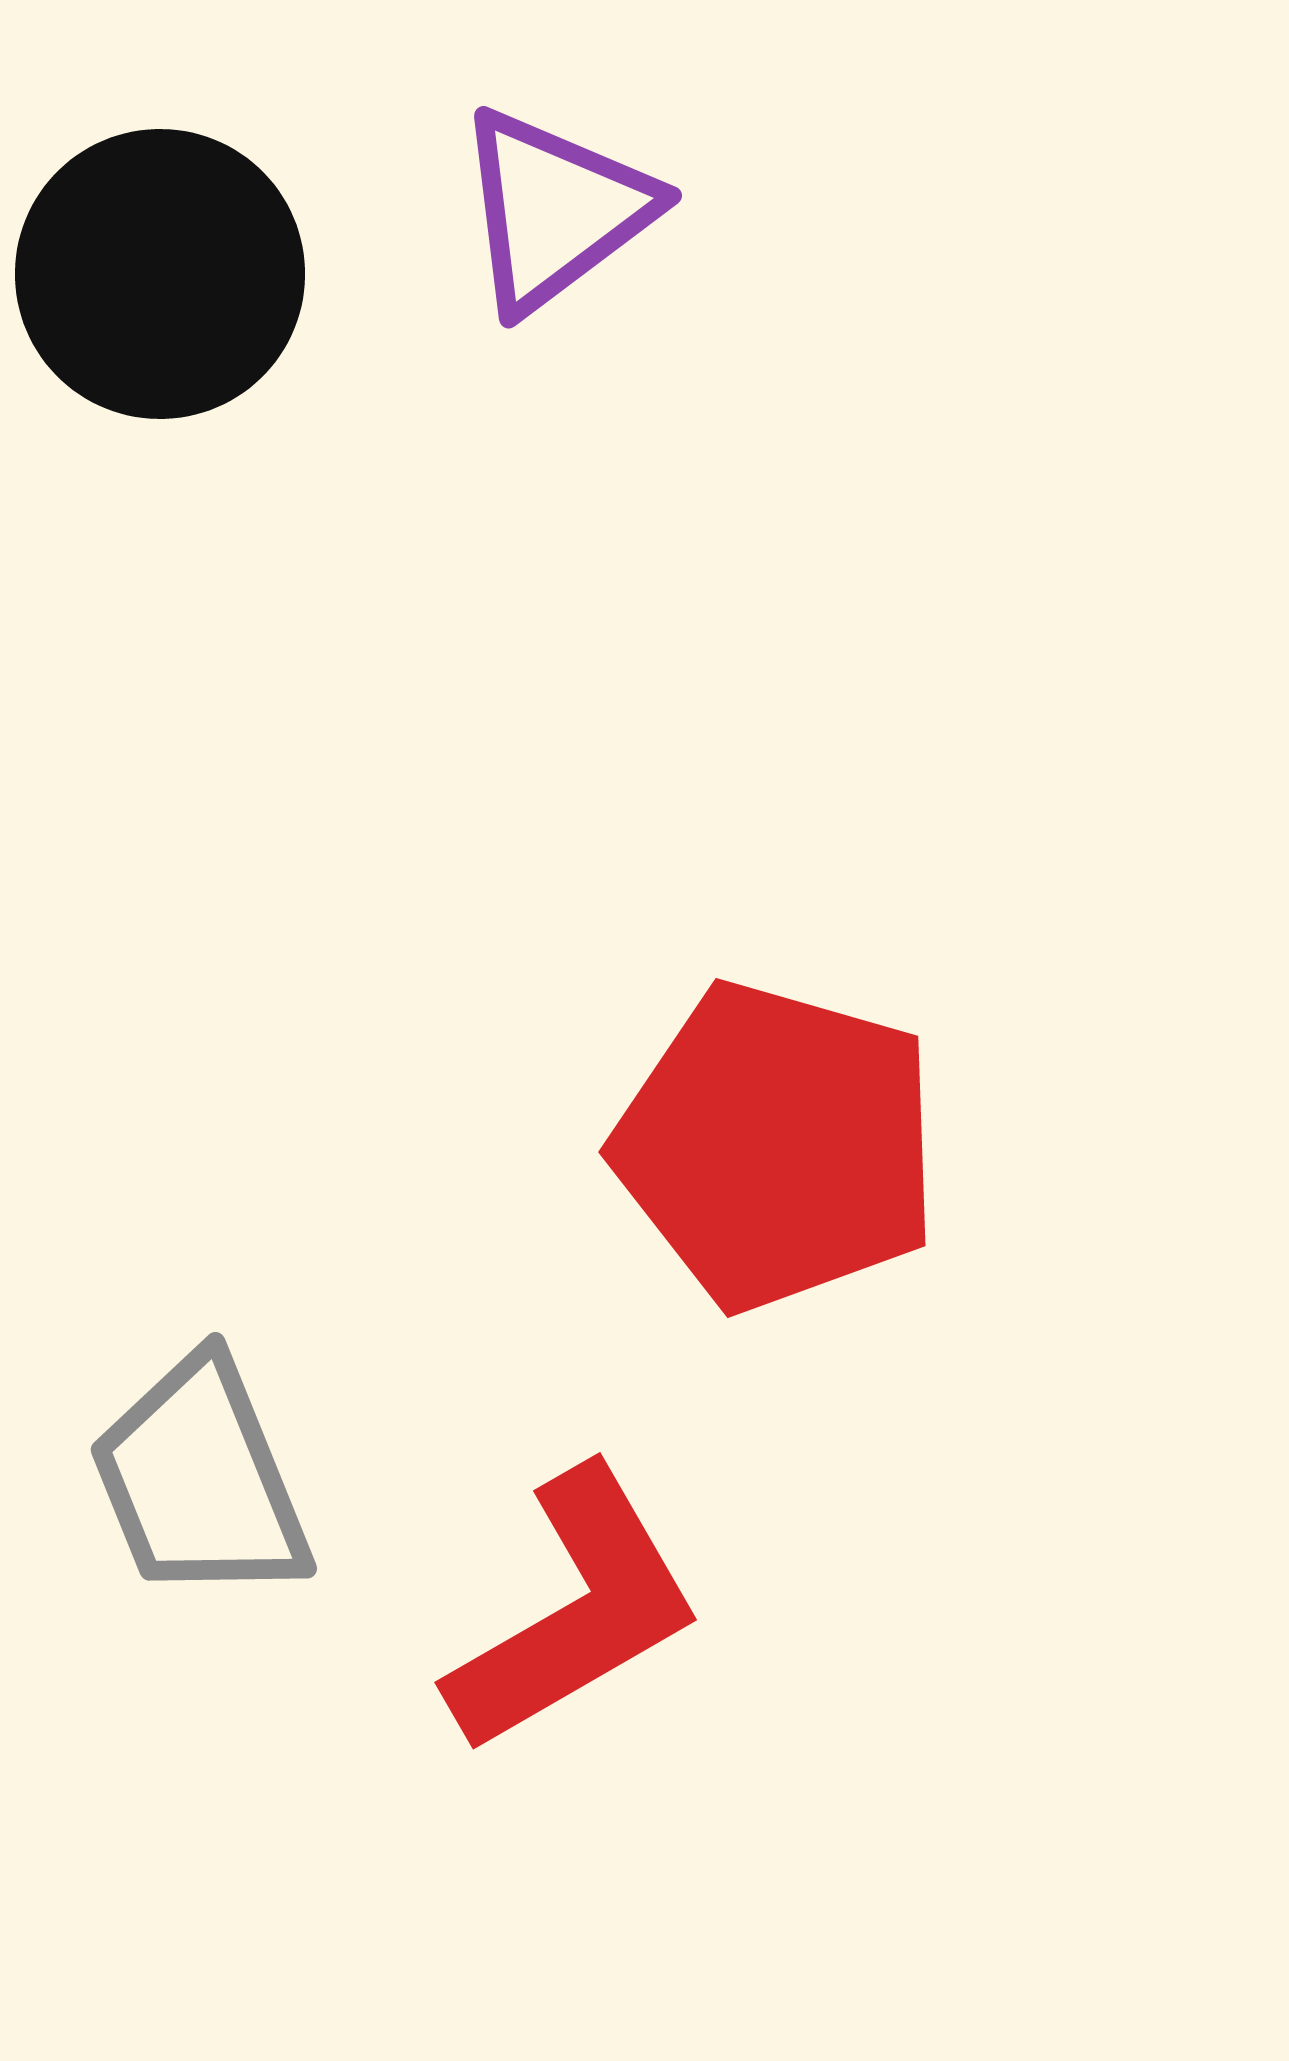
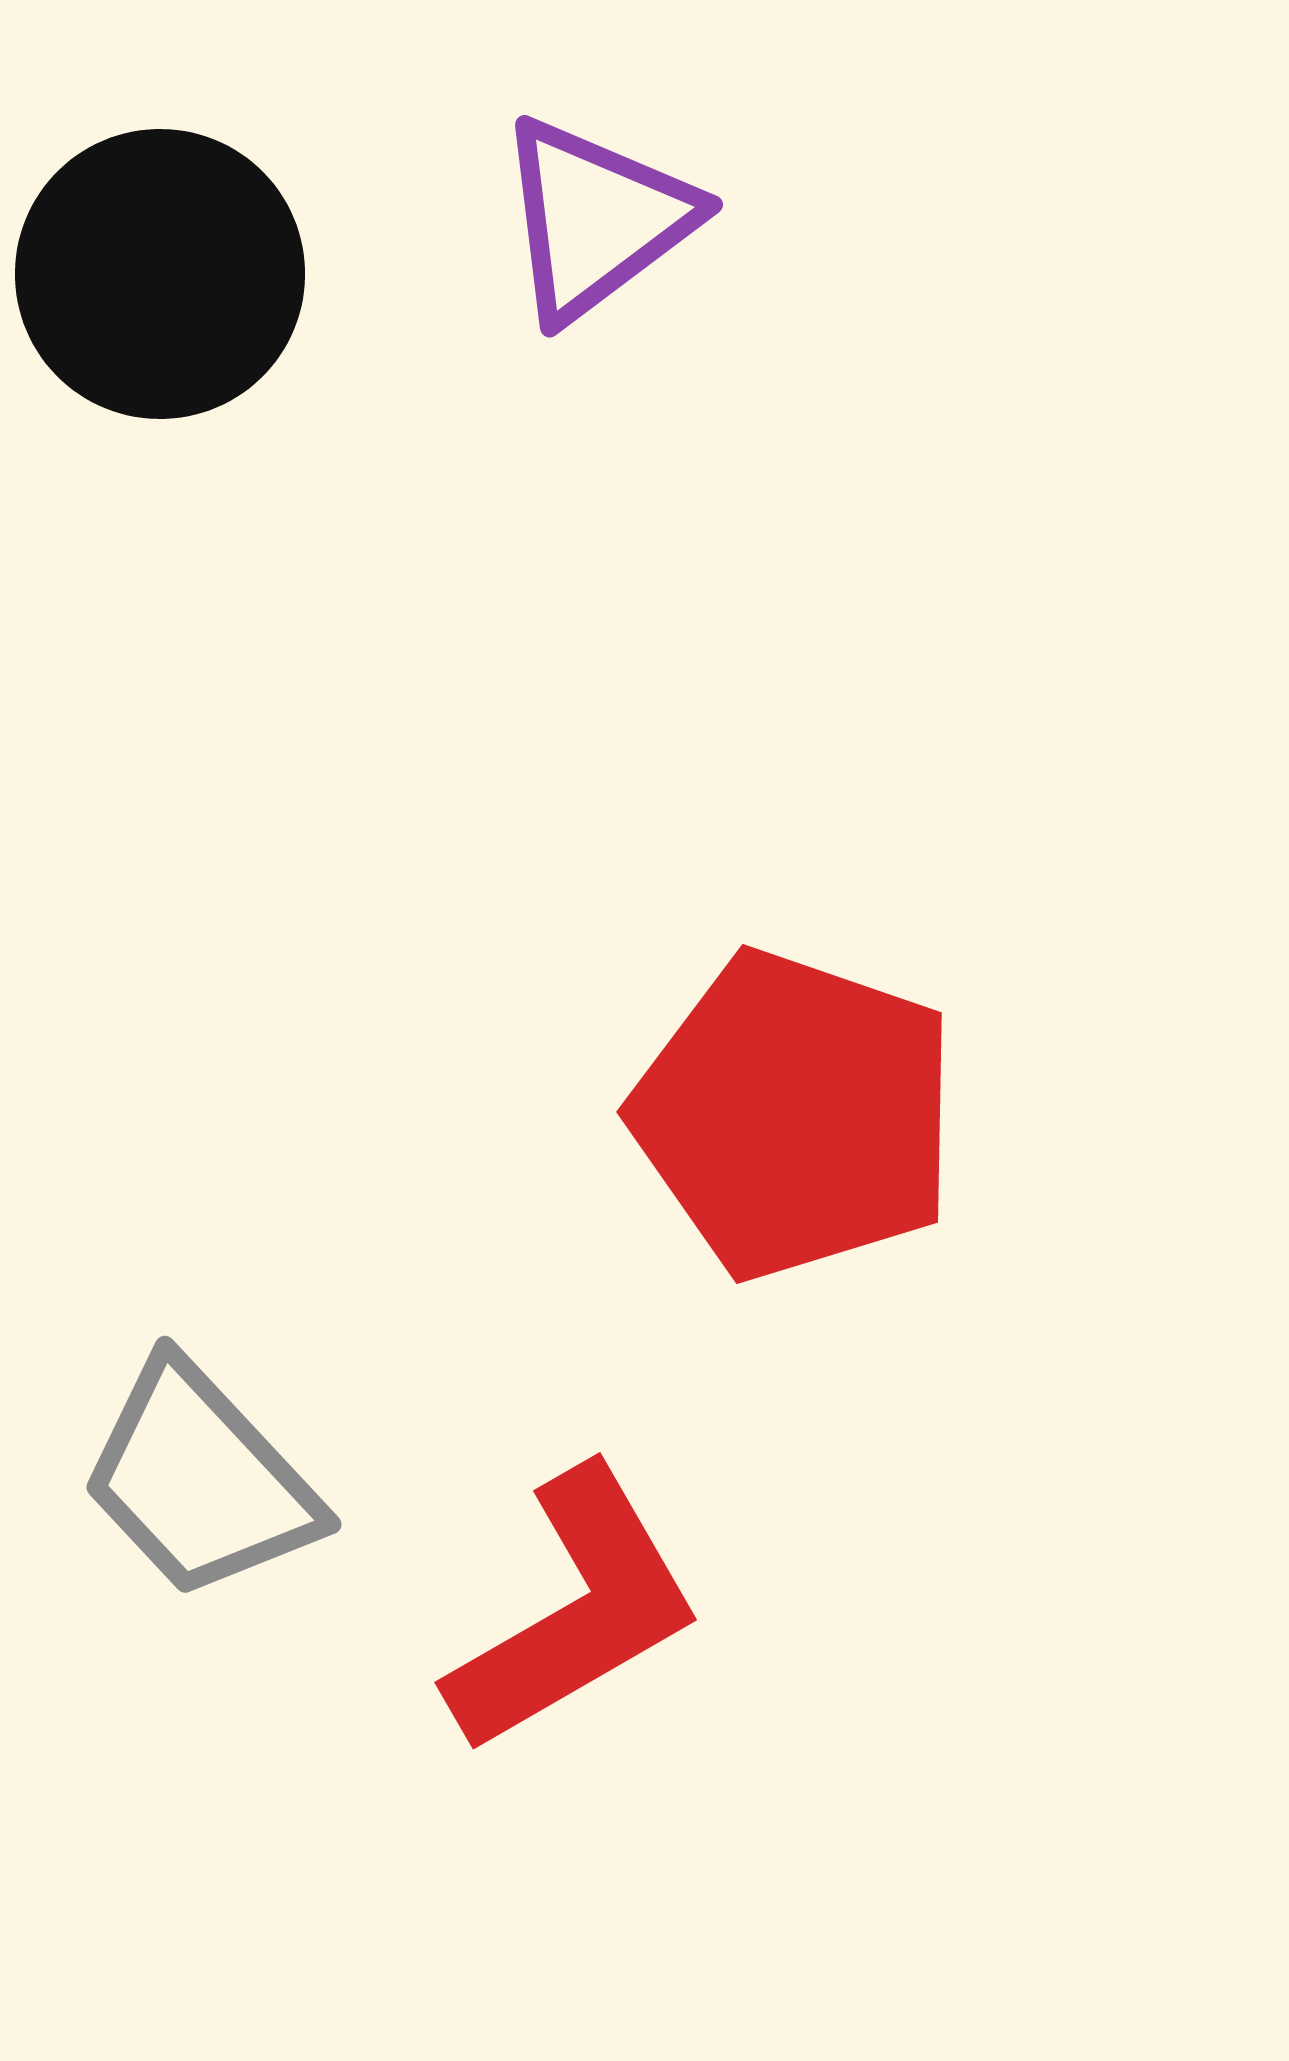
purple triangle: moved 41 px right, 9 px down
red pentagon: moved 18 px right, 31 px up; rotated 3 degrees clockwise
gray trapezoid: rotated 21 degrees counterclockwise
